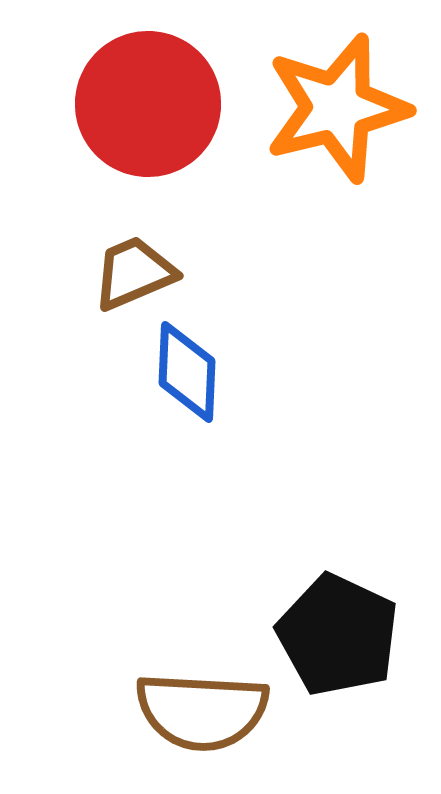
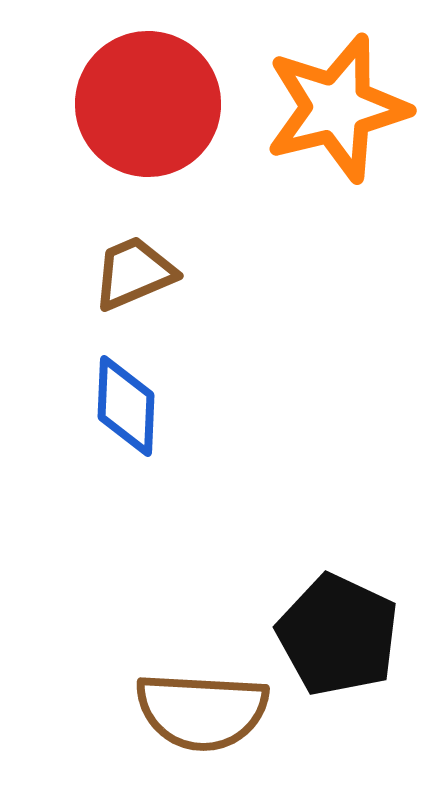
blue diamond: moved 61 px left, 34 px down
